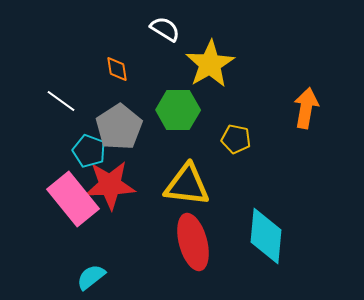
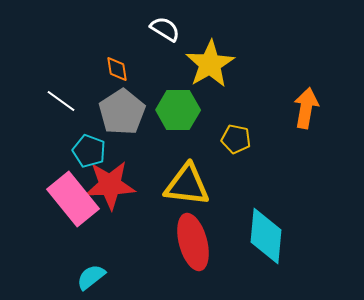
gray pentagon: moved 3 px right, 15 px up
